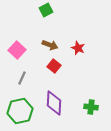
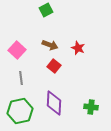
gray line: moved 1 px left; rotated 32 degrees counterclockwise
